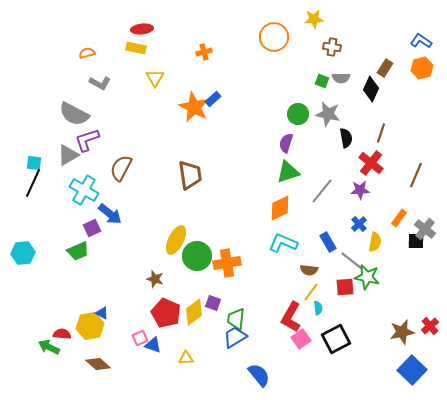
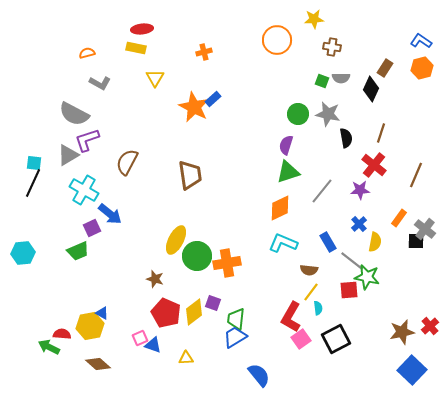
orange circle at (274, 37): moved 3 px right, 3 px down
purple semicircle at (286, 143): moved 2 px down
red cross at (371, 163): moved 3 px right, 2 px down
brown semicircle at (121, 168): moved 6 px right, 6 px up
red square at (345, 287): moved 4 px right, 3 px down
